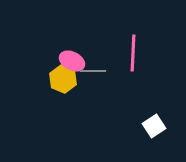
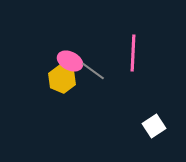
pink ellipse: moved 2 px left
gray line: rotated 35 degrees clockwise
yellow hexagon: moved 1 px left
